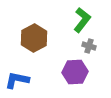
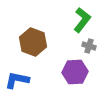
brown hexagon: moved 1 px left, 4 px down; rotated 12 degrees counterclockwise
